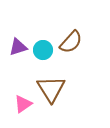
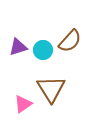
brown semicircle: moved 1 px left, 1 px up
